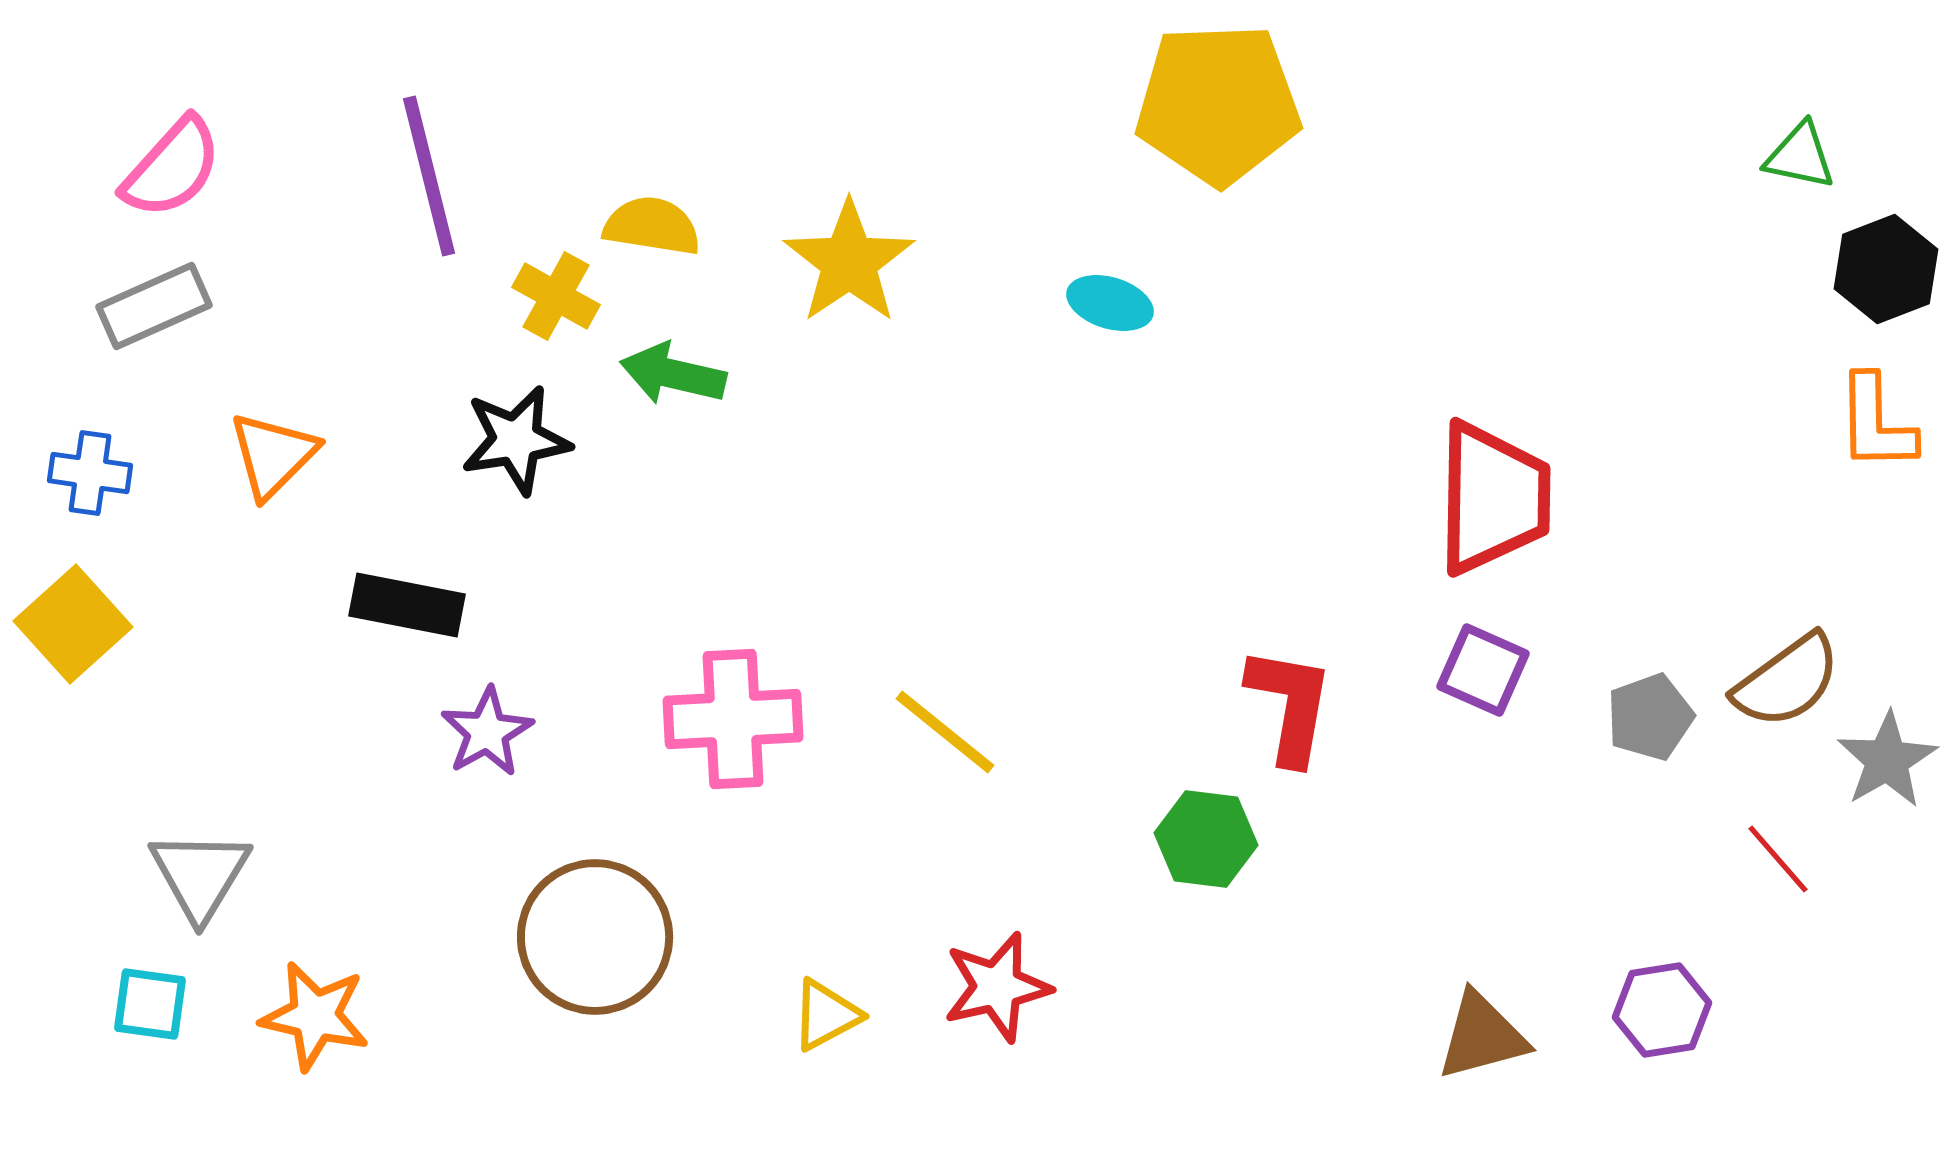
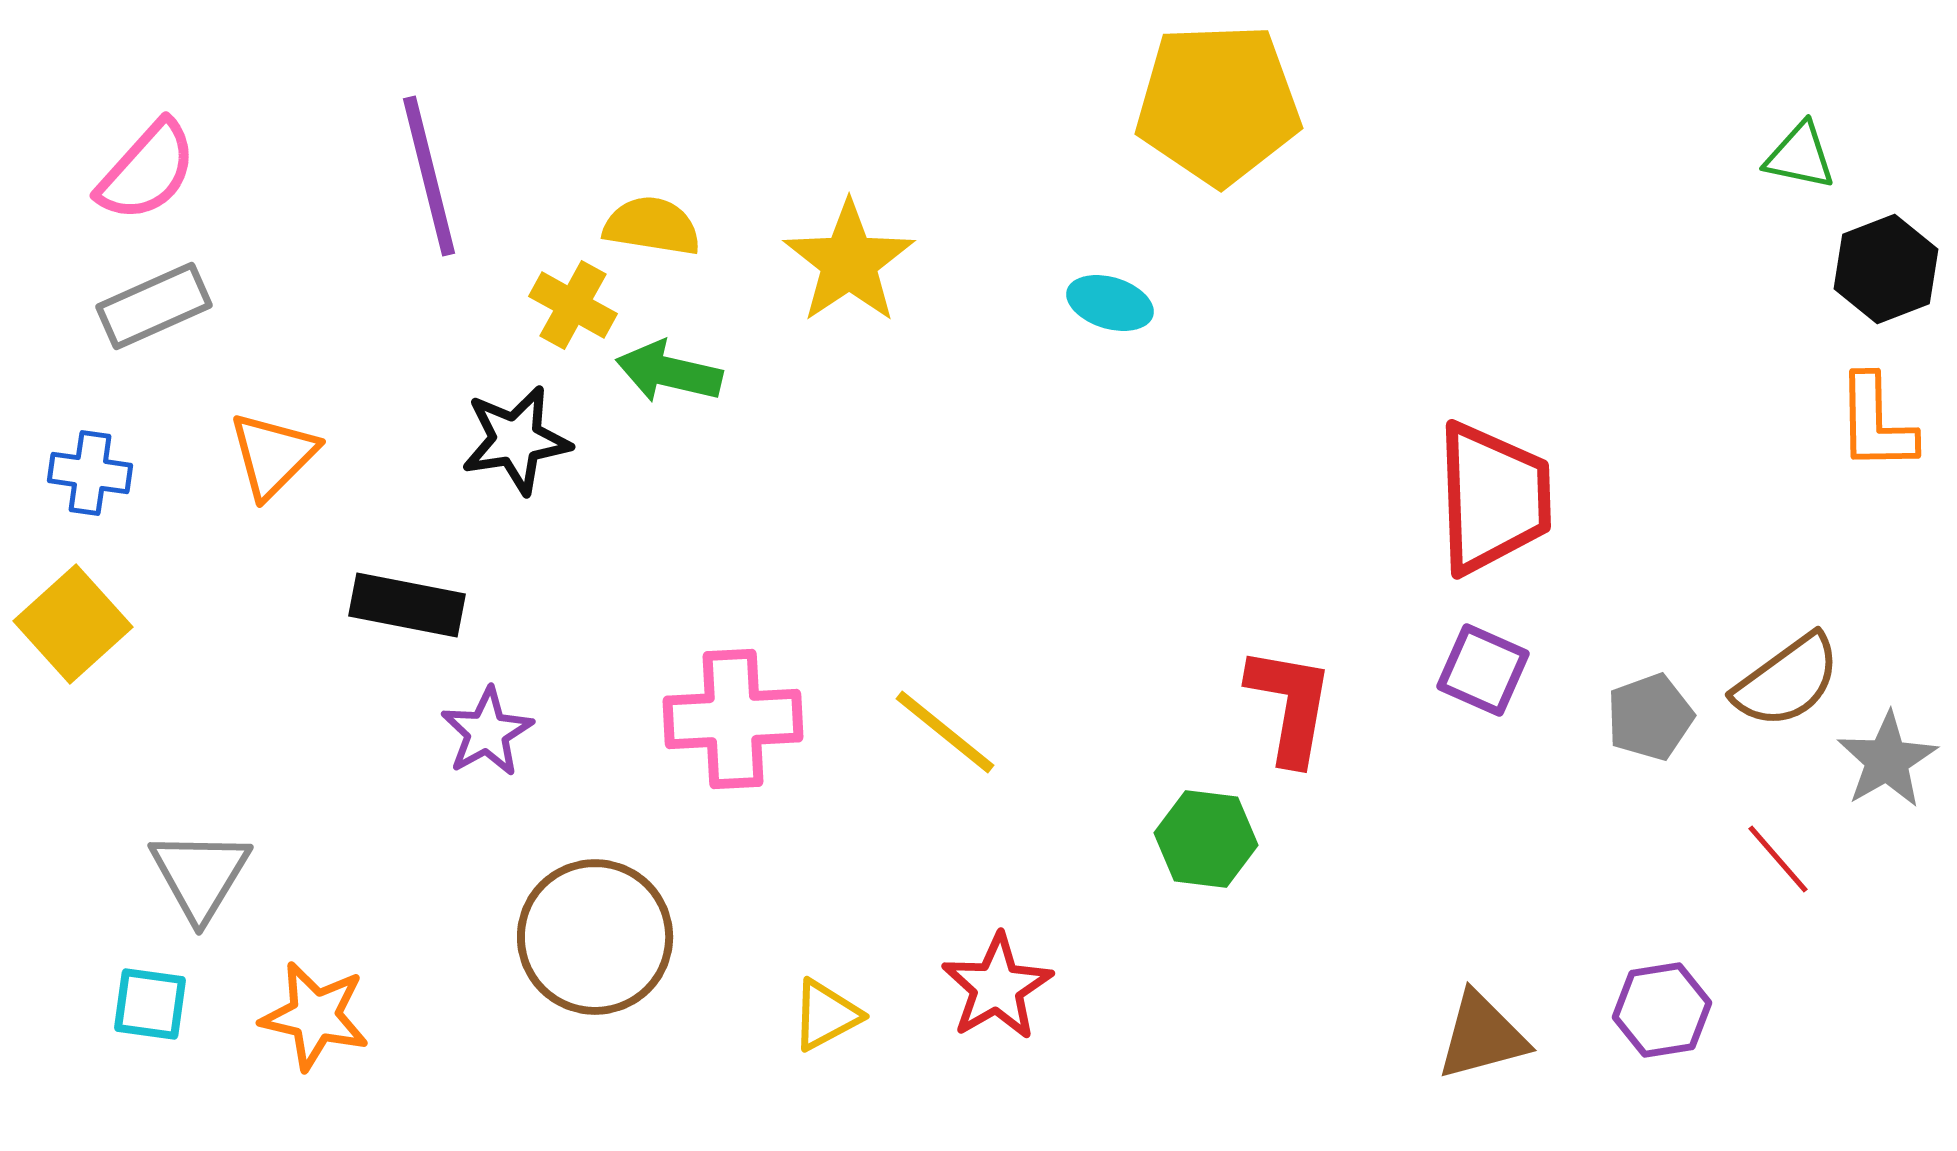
pink semicircle: moved 25 px left, 3 px down
yellow cross: moved 17 px right, 9 px down
green arrow: moved 4 px left, 2 px up
red trapezoid: rotated 3 degrees counterclockwise
red star: rotated 17 degrees counterclockwise
